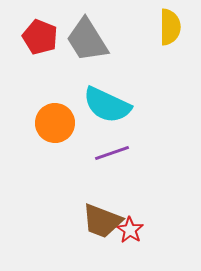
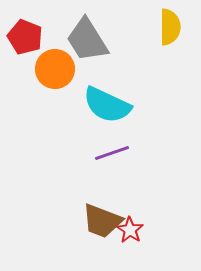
red pentagon: moved 15 px left
orange circle: moved 54 px up
